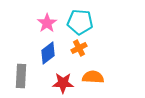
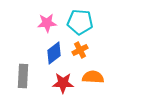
pink star: rotated 30 degrees clockwise
orange cross: moved 1 px right, 2 px down
blue diamond: moved 6 px right
gray rectangle: moved 2 px right
